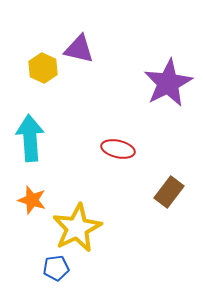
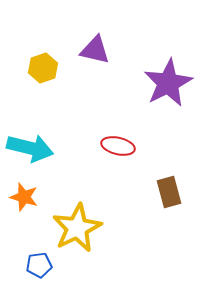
purple triangle: moved 16 px right, 1 px down
yellow hexagon: rotated 16 degrees clockwise
cyan arrow: moved 10 px down; rotated 108 degrees clockwise
red ellipse: moved 3 px up
brown rectangle: rotated 52 degrees counterclockwise
orange star: moved 8 px left, 3 px up
blue pentagon: moved 17 px left, 3 px up
